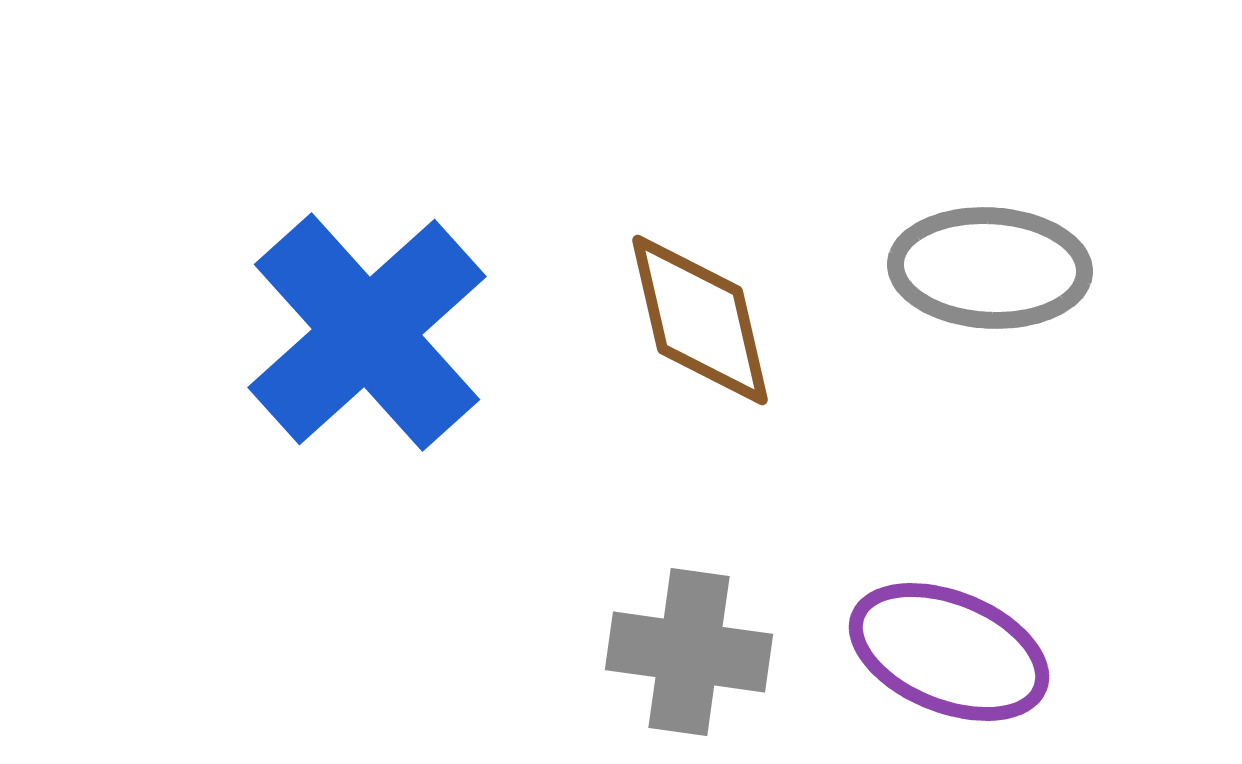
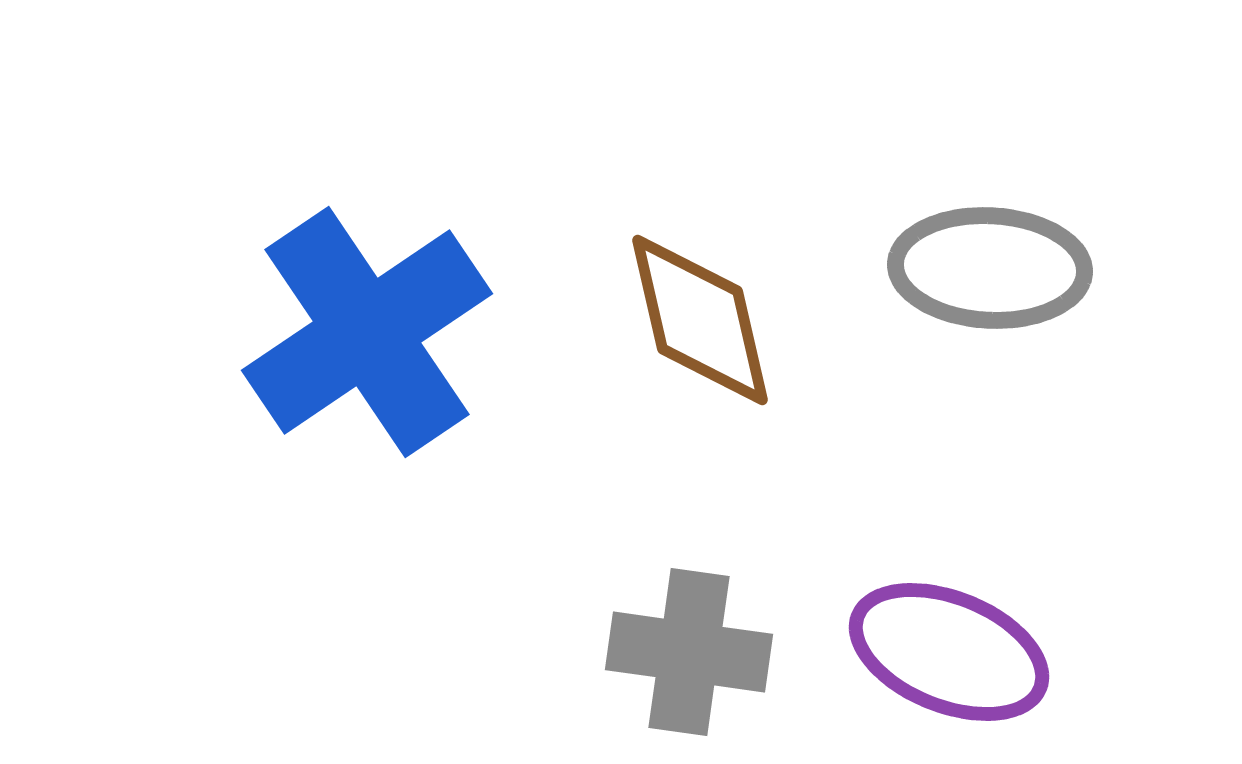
blue cross: rotated 8 degrees clockwise
